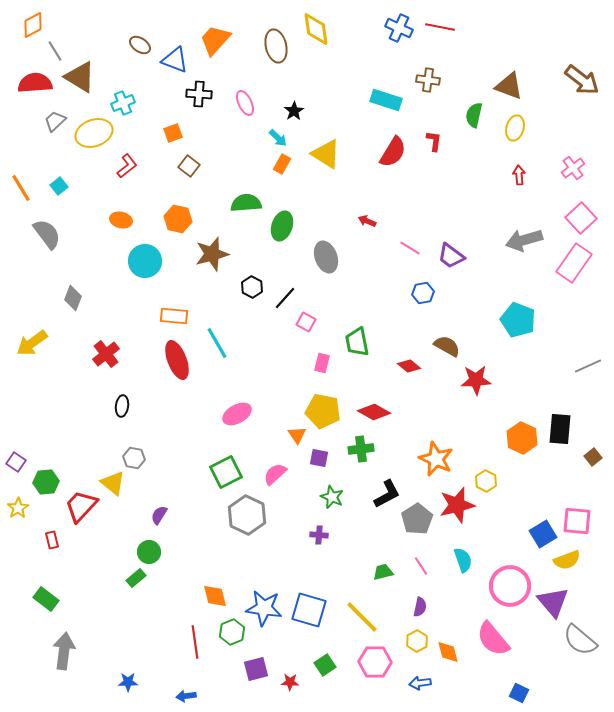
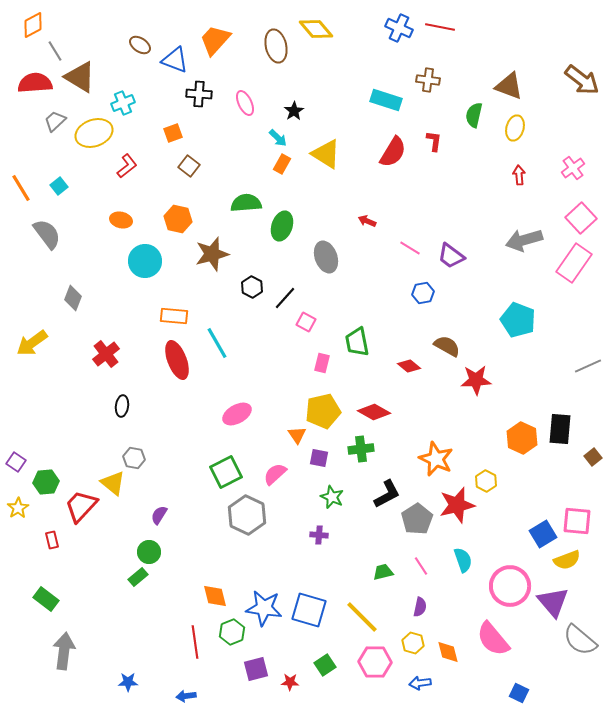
yellow diamond at (316, 29): rotated 32 degrees counterclockwise
yellow pentagon at (323, 411): rotated 24 degrees counterclockwise
green rectangle at (136, 578): moved 2 px right, 1 px up
yellow hexagon at (417, 641): moved 4 px left, 2 px down; rotated 15 degrees counterclockwise
